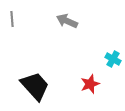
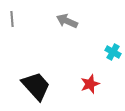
cyan cross: moved 7 px up
black trapezoid: moved 1 px right
